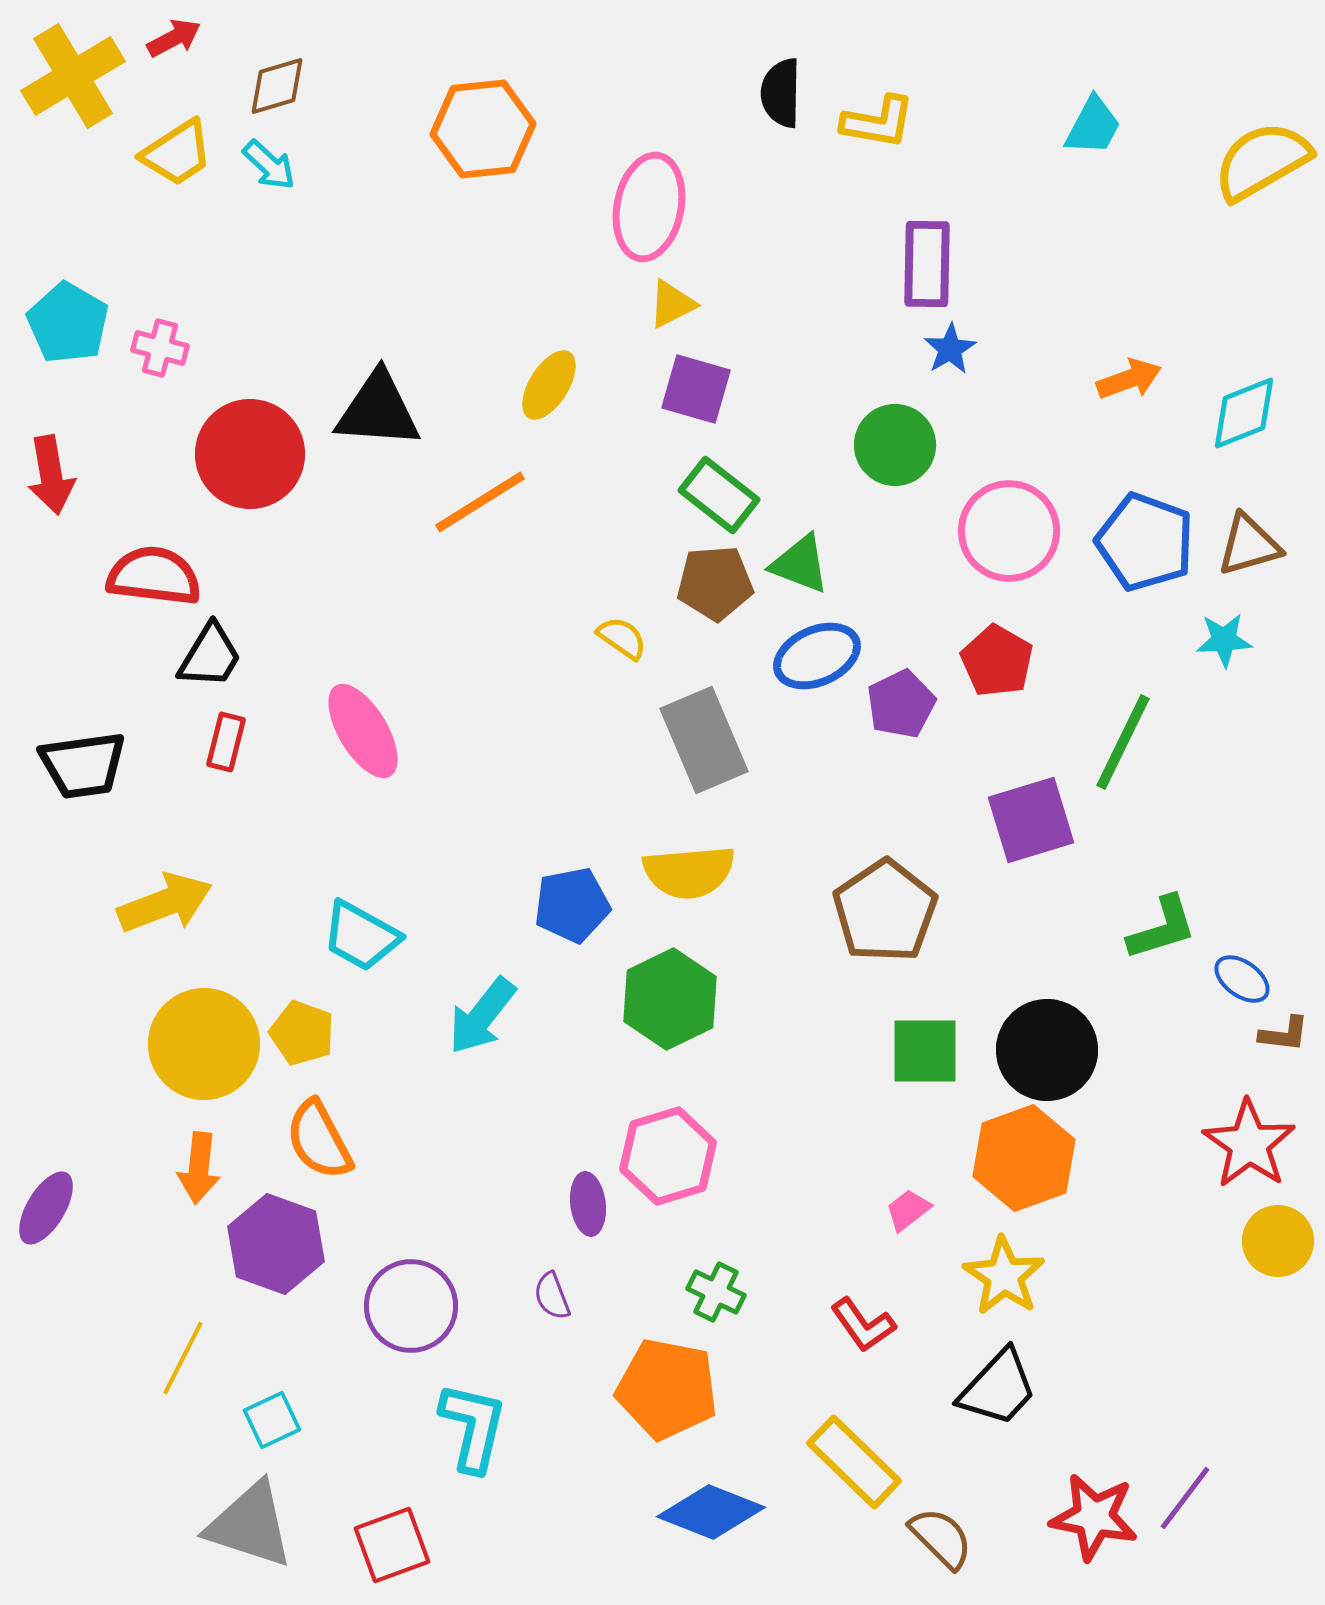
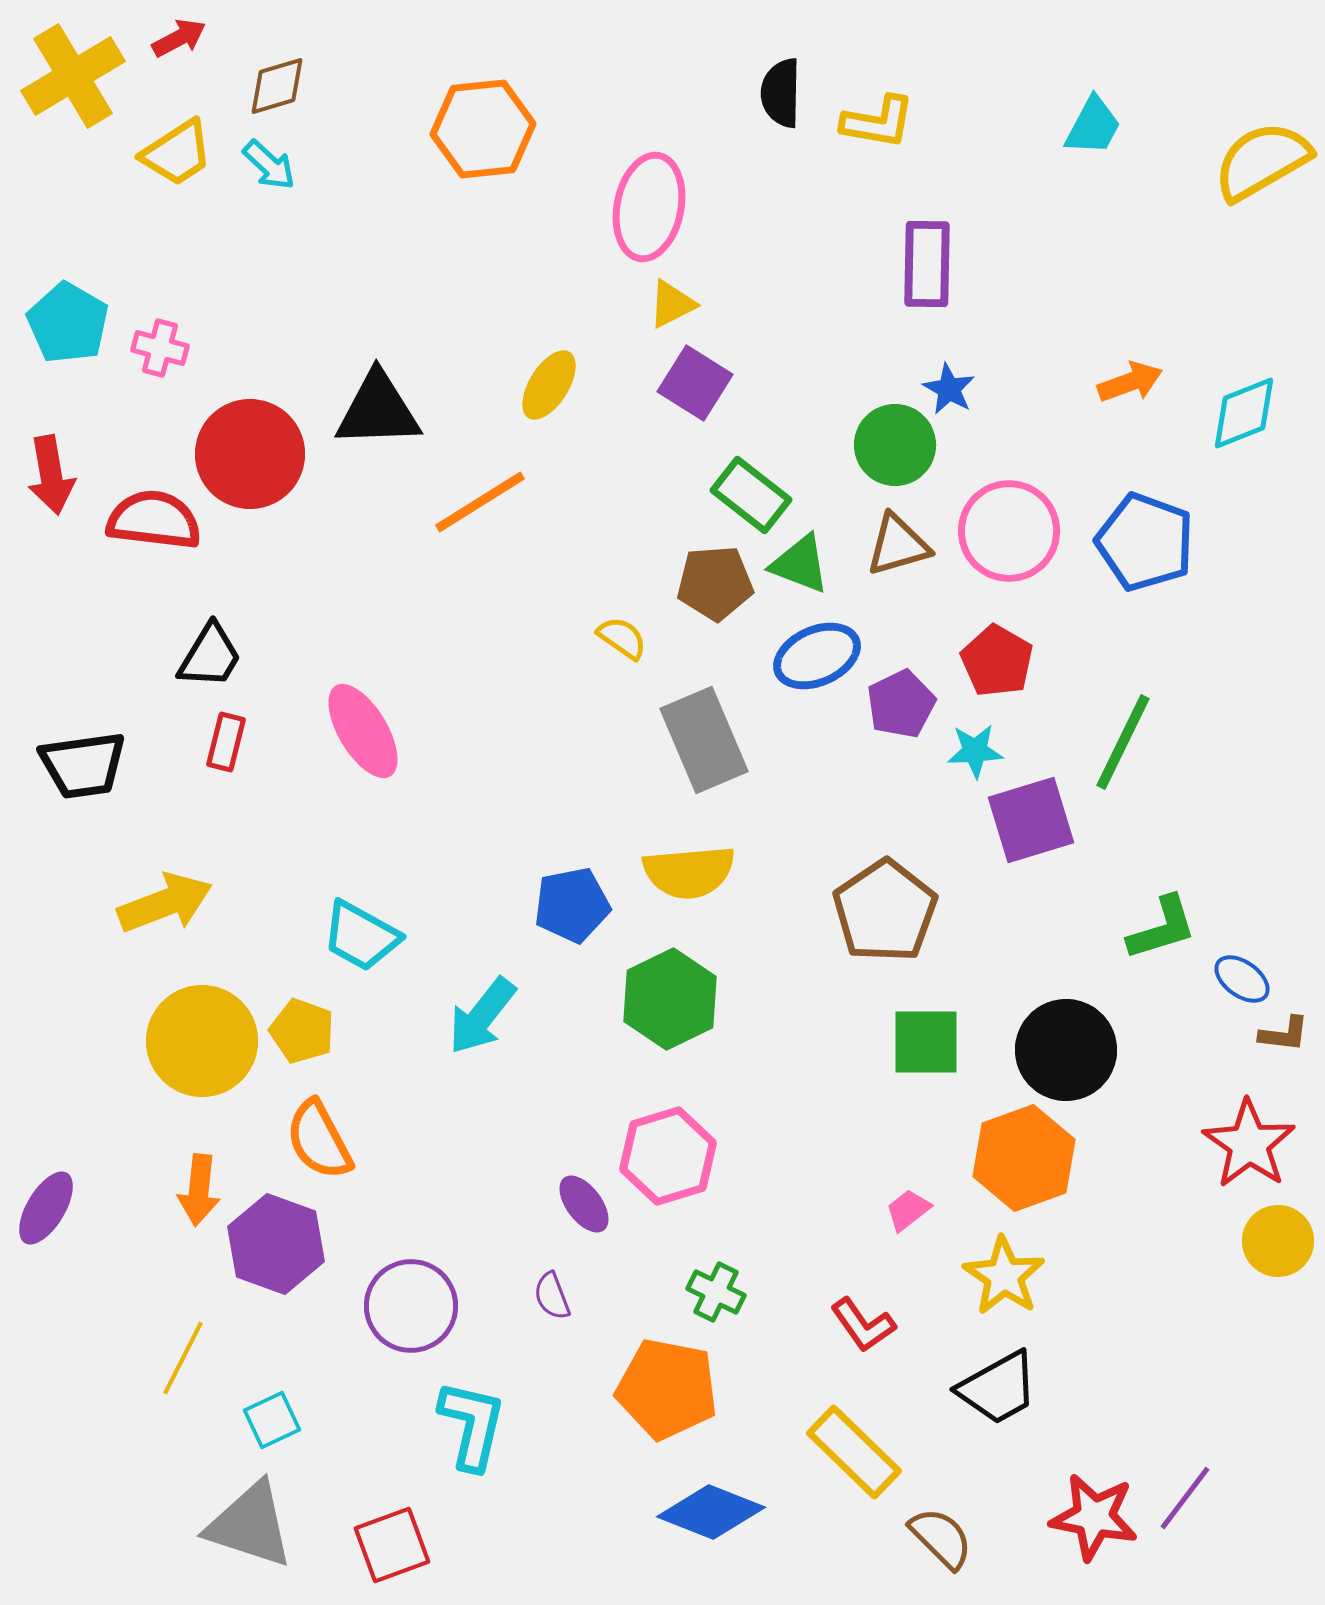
red arrow at (174, 38): moved 5 px right
blue star at (950, 349): moved 1 px left, 40 px down; rotated 12 degrees counterclockwise
orange arrow at (1129, 379): moved 1 px right, 3 px down
purple square at (696, 389): moved 1 px left, 6 px up; rotated 16 degrees clockwise
black triangle at (378, 410): rotated 6 degrees counterclockwise
green rectangle at (719, 495): moved 32 px right
brown triangle at (1249, 545): moved 351 px left
red semicircle at (154, 576): moved 56 px up
cyan star at (1224, 640): moved 249 px left, 111 px down
yellow pentagon at (302, 1033): moved 2 px up
yellow circle at (204, 1044): moved 2 px left, 3 px up
black circle at (1047, 1050): moved 19 px right
green square at (925, 1051): moved 1 px right, 9 px up
orange arrow at (199, 1168): moved 22 px down
purple ellipse at (588, 1204): moved 4 px left; rotated 30 degrees counterclockwise
black trapezoid at (998, 1388): rotated 18 degrees clockwise
cyan L-shape at (473, 1427): moved 1 px left, 2 px up
yellow rectangle at (854, 1462): moved 10 px up
